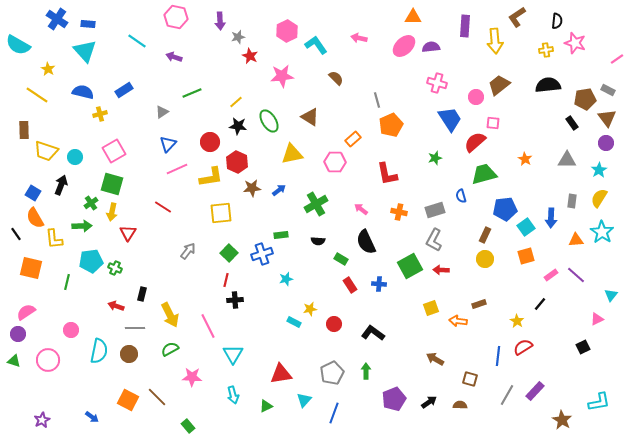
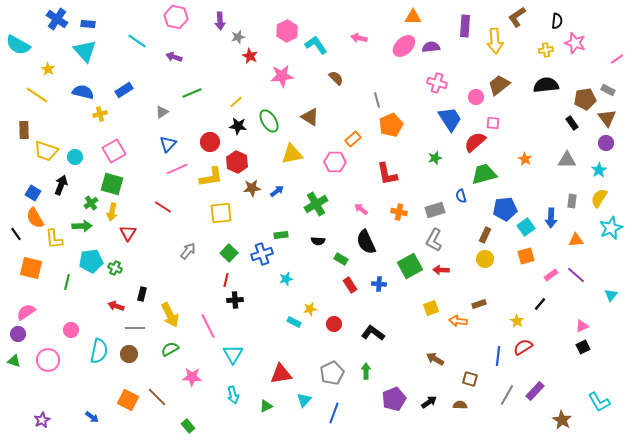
black semicircle at (548, 85): moved 2 px left
blue arrow at (279, 190): moved 2 px left, 1 px down
cyan star at (602, 232): moved 9 px right, 4 px up; rotated 15 degrees clockwise
pink triangle at (597, 319): moved 15 px left, 7 px down
cyan L-shape at (599, 402): rotated 70 degrees clockwise
